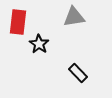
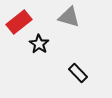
gray triangle: moved 5 px left; rotated 25 degrees clockwise
red rectangle: moved 1 px right; rotated 45 degrees clockwise
